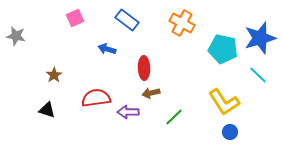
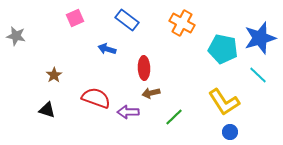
red semicircle: rotated 28 degrees clockwise
